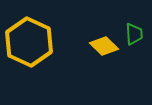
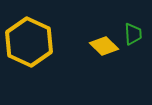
green trapezoid: moved 1 px left
